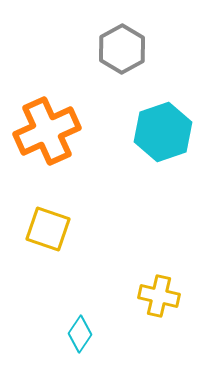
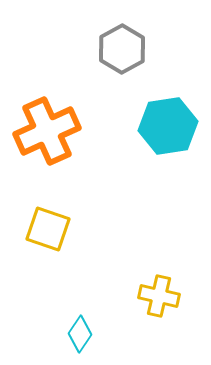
cyan hexagon: moved 5 px right, 6 px up; rotated 10 degrees clockwise
